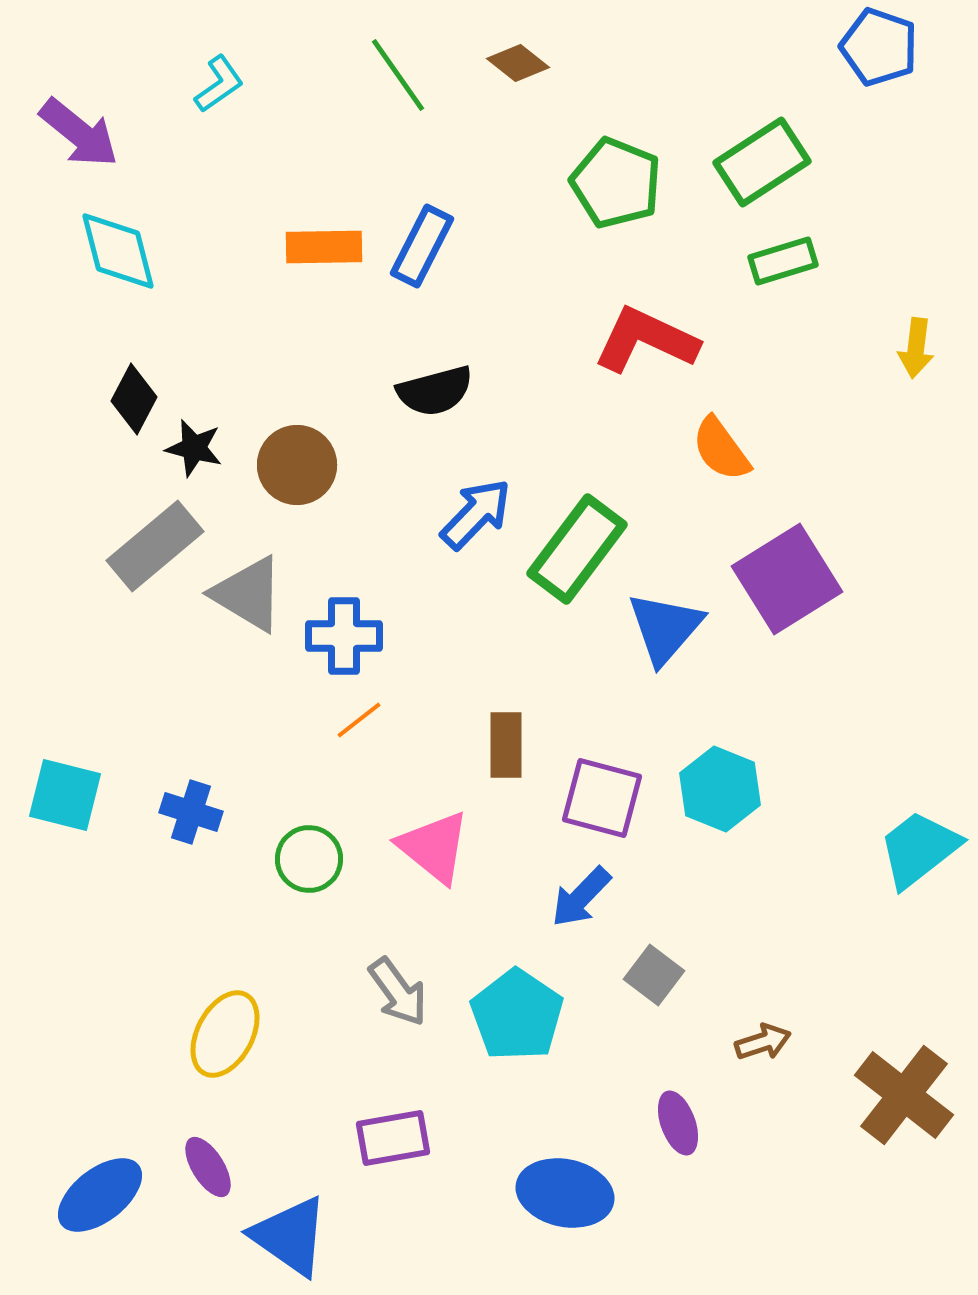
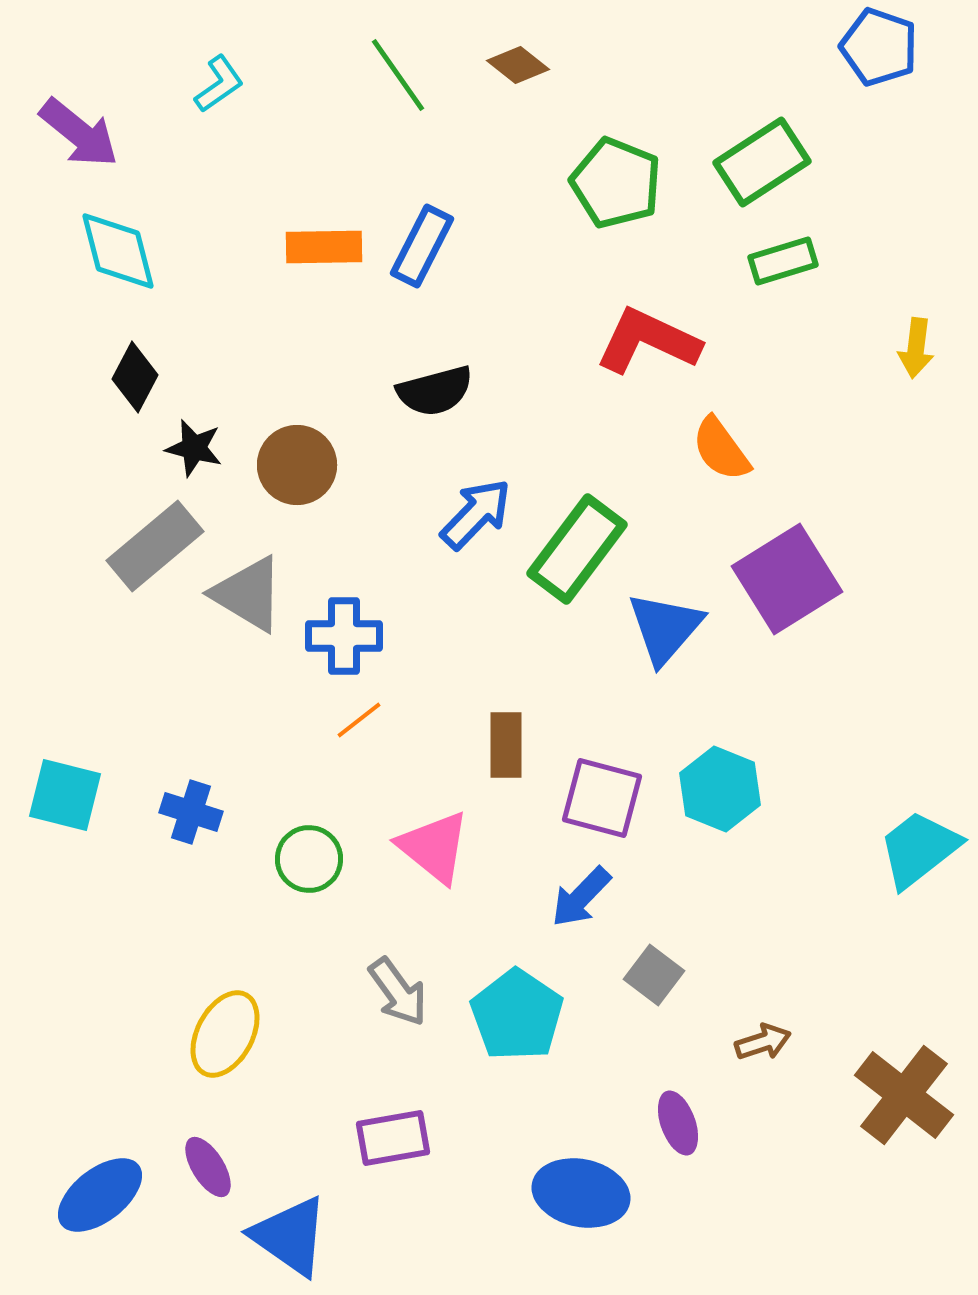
brown diamond at (518, 63): moved 2 px down
red L-shape at (646, 340): moved 2 px right, 1 px down
black diamond at (134, 399): moved 1 px right, 22 px up
blue ellipse at (565, 1193): moved 16 px right
